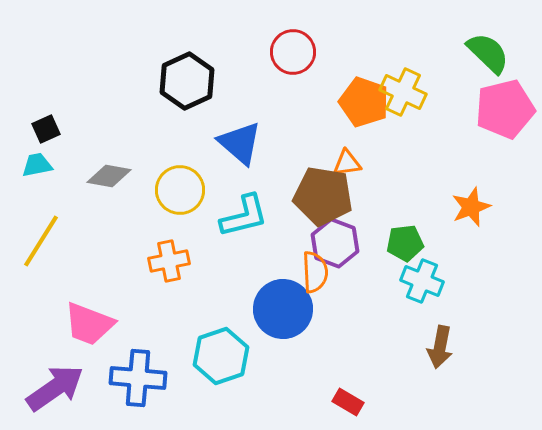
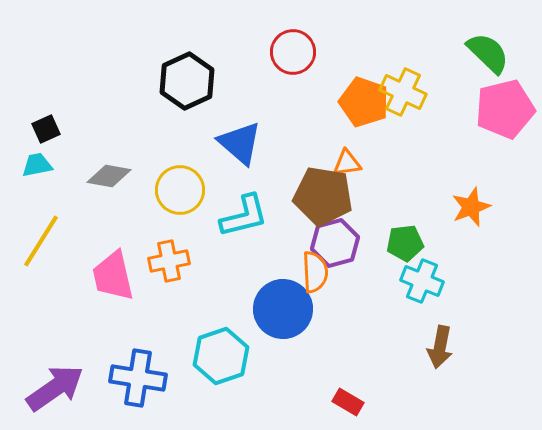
purple hexagon: rotated 24 degrees clockwise
pink trapezoid: moved 24 px right, 48 px up; rotated 56 degrees clockwise
blue cross: rotated 4 degrees clockwise
